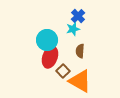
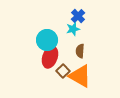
orange triangle: moved 5 px up
